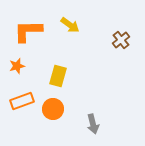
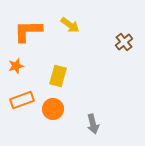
brown cross: moved 3 px right, 2 px down
orange star: moved 1 px left
orange rectangle: moved 1 px up
